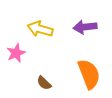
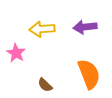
yellow arrow: moved 2 px right; rotated 20 degrees counterclockwise
pink star: rotated 18 degrees counterclockwise
brown semicircle: moved 1 px right, 2 px down
